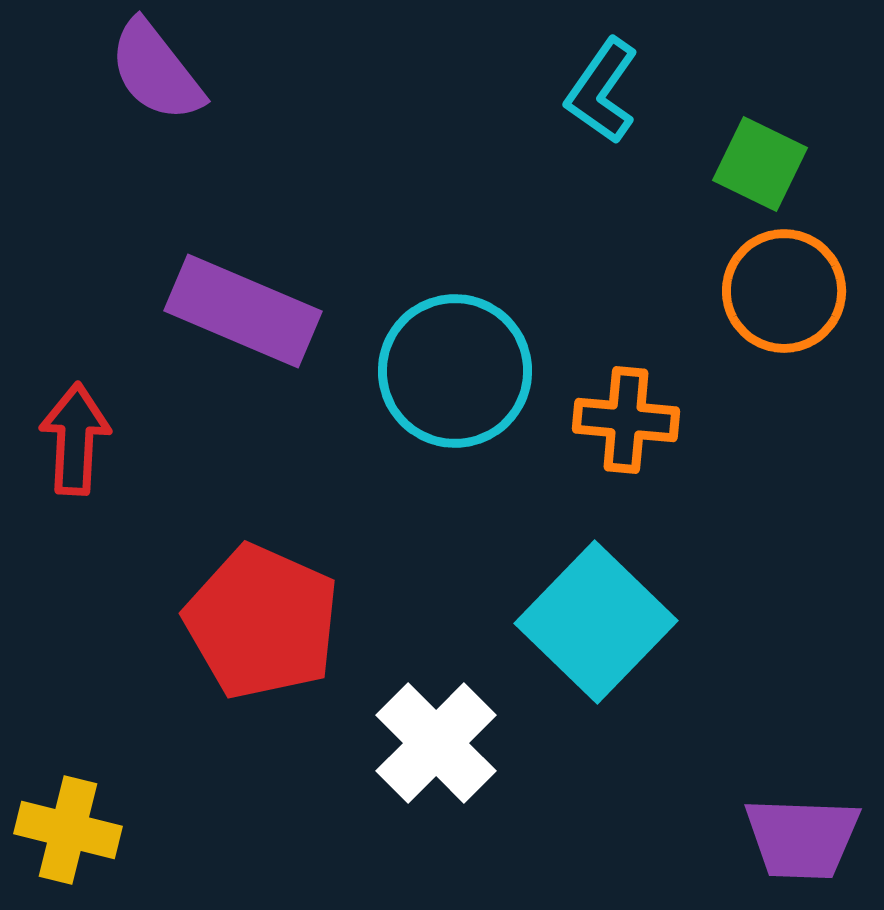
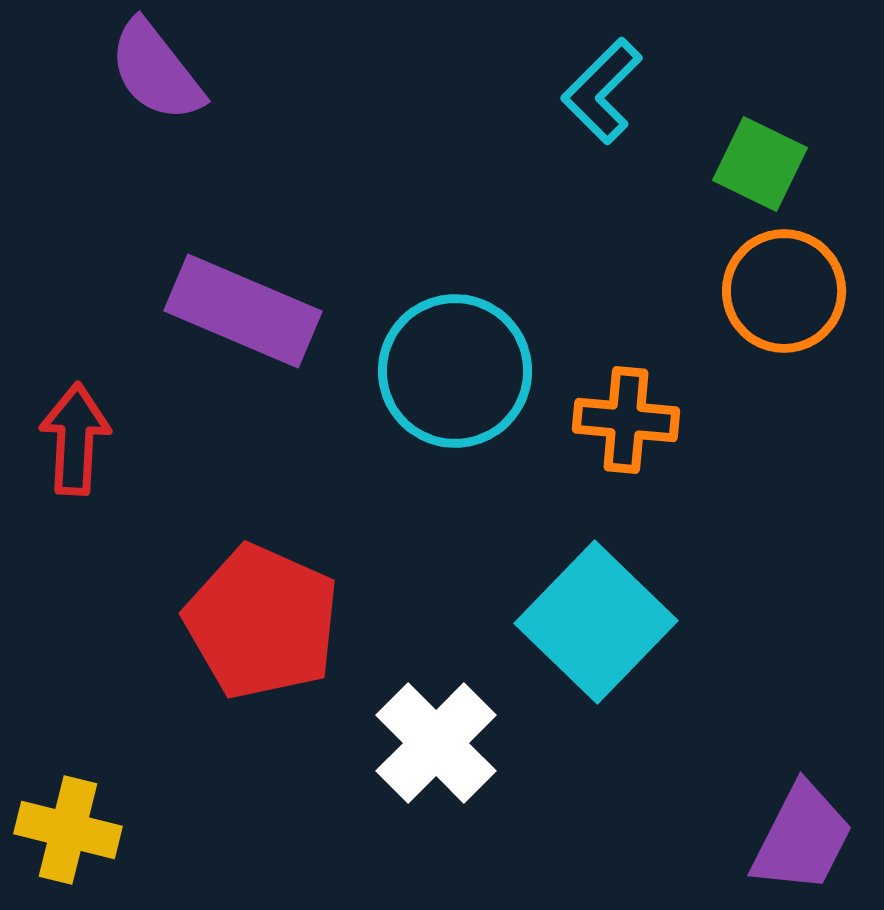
cyan L-shape: rotated 10 degrees clockwise
purple trapezoid: rotated 65 degrees counterclockwise
